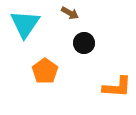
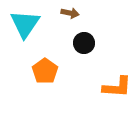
brown arrow: rotated 18 degrees counterclockwise
